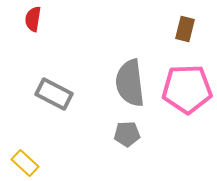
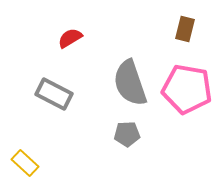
red semicircle: moved 37 px right, 19 px down; rotated 50 degrees clockwise
gray semicircle: rotated 12 degrees counterclockwise
pink pentagon: rotated 12 degrees clockwise
